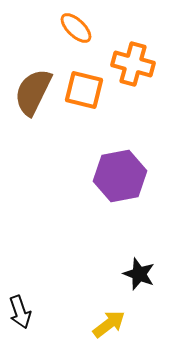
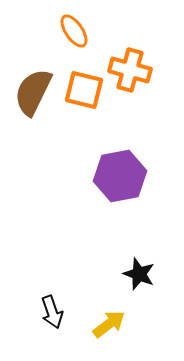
orange ellipse: moved 2 px left, 3 px down; rotated 12 degrees clockwise
orange cross: moved 3 px left, 6 px down
black arrow: moved 32 px right
